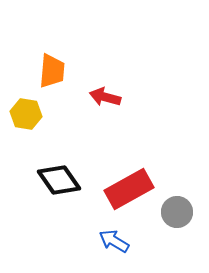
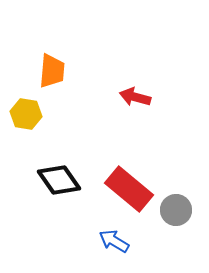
red arrow: moved 30 px right
red rectangle: rotated 69 degrees clockwise
gray circle: moved 1 px left, 2 px up
